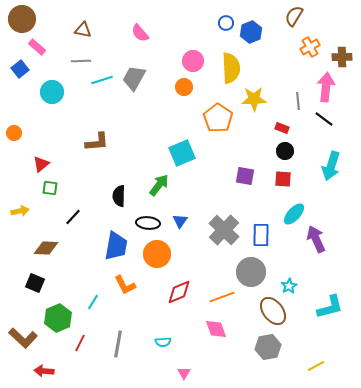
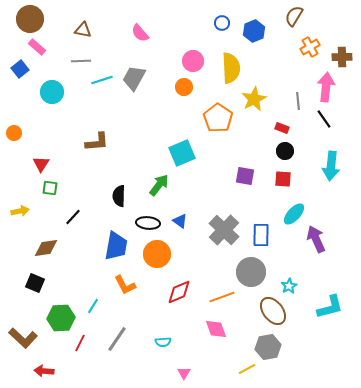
brown circle at (22, 19): moved 8 px right
blue circle at (226, 23): moved 4 px left
blue hexagon at (251, 32): moved 3 px right, 1 px up
yellow star at (254, 99): rotated 25 degrees counterclockwise
black line at (324, 119): rotated 18 degrees clockwise
red triangle at (41, 164): rotated 18 degrees counterclockwise
cyan arrow at (331, 166): rotated 12 degrees counterclockwise
blue triangle at (180, 221): rotated 28 degrees counterclockwise
brown diamond at (46, 248): rotated 10 degrees counterclockwise
cyan line at (93, 302): moved 4 px down
green hexagon at (58, 318): moved 3 px right; rotated 20 degrees clockwise
gray line at (118, 344): moved 1 px left, 5 px up; rotated 24 degrees clockwise
yellow line at (316, 366): moved 69 px left, 3 px down
